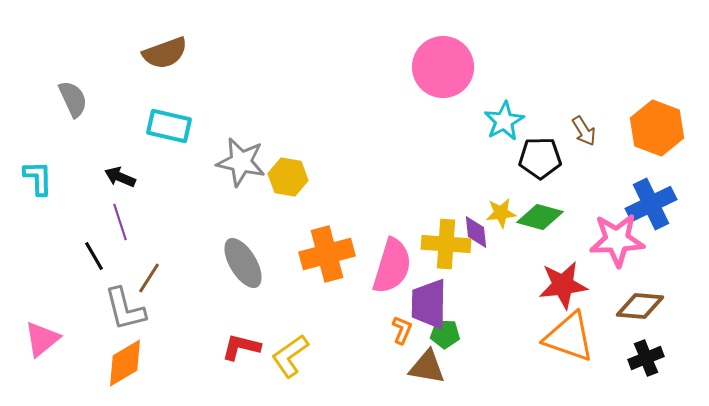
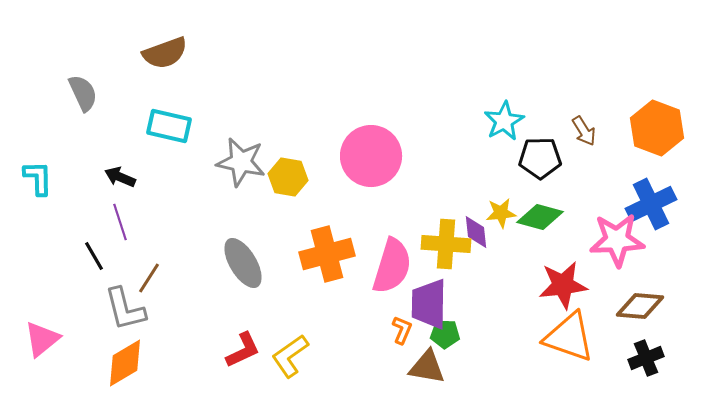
pink circle: moved 72 px left, 89 px down
gray semicircle: moved 10 px right, 6 px up
red L-shape: moved 2 px right, 3 px down; rotated 141 degrees clockwise
